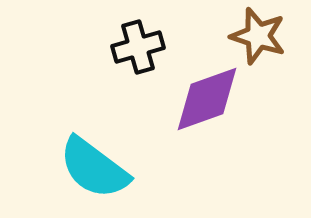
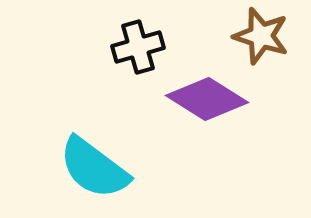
brown star: moved 3 px right
purple diamond: rotated 52 degrees clockwise
